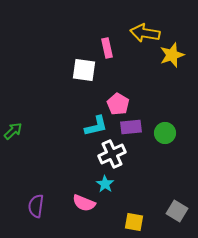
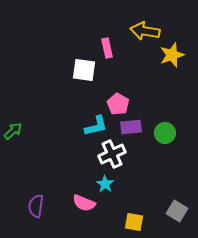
yellow arrow: moved 2 px up
